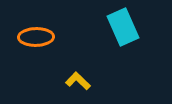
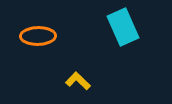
orange ellipse: moved 2 px right, 1 px up
